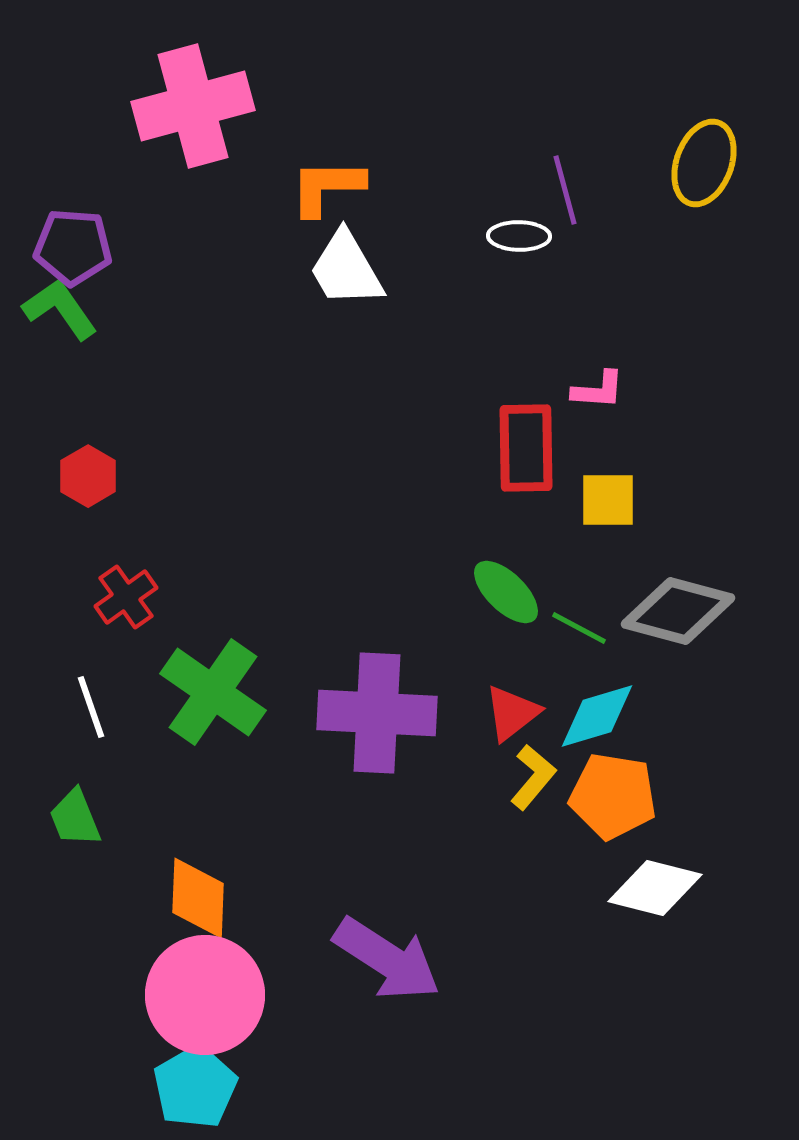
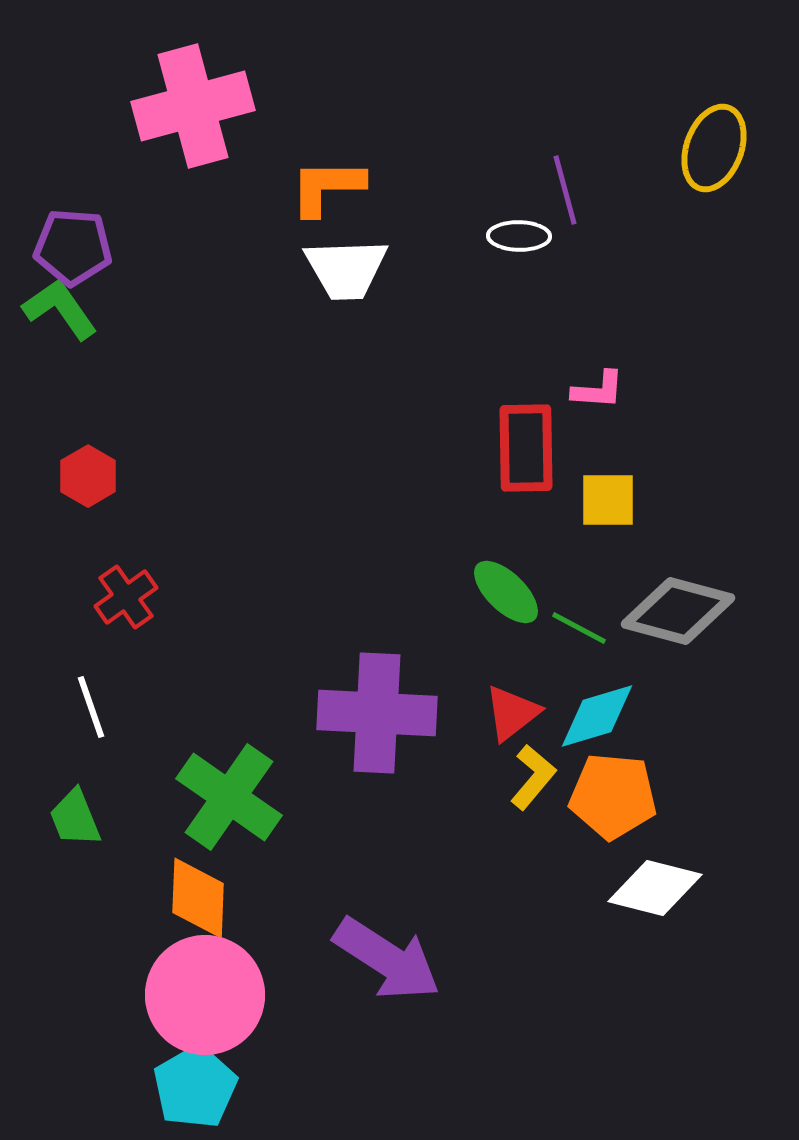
yellow ellipse: moved 10 px right, 15 px up
white trapezoid: rotated 62 degrees counterclockwise
green cross: moved 16 px right, 105 px down
orange pentagon: rotated 4 degrees counterclockwise
